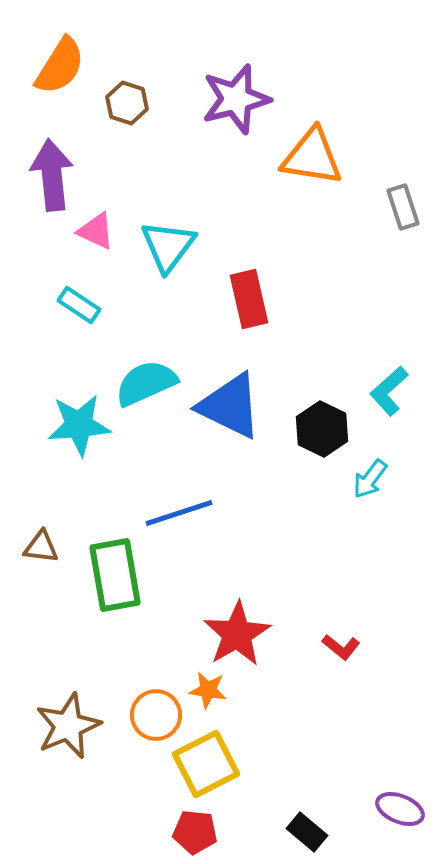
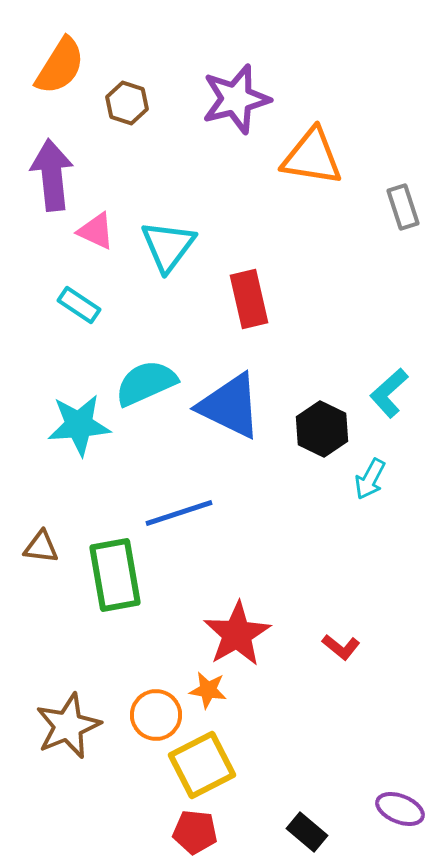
cyan L-shape: moved 2 px down
cyan arrow: rotated 9 degrees counterclockwise
yellow square: moved 4 px left, 1 px down
